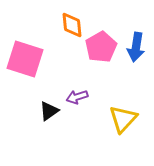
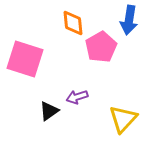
orange diamond: moved 1 px right, 2 px up
blue arrow: moved 7 px left, 27 px up
